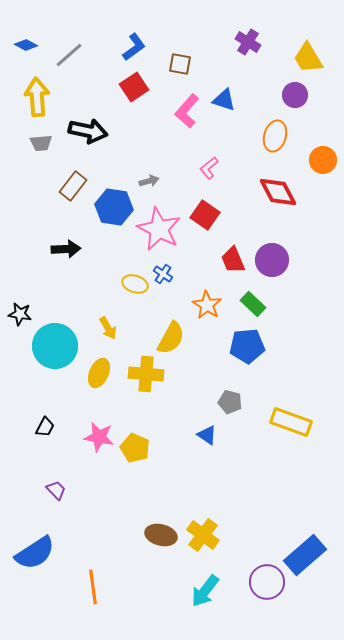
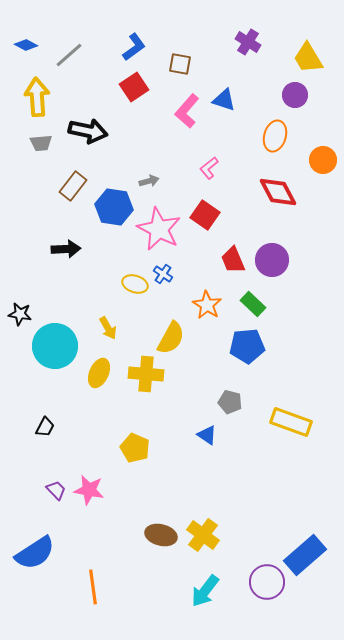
pink star at (99, 437): moved 10 px left, 53 px down
